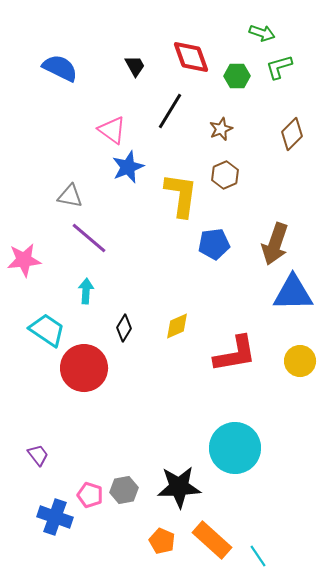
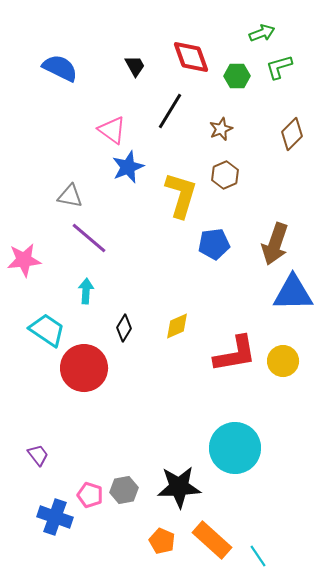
green arrow: rotated 40 degrees counterclockwise
yellow L-shape: rotated 9 degrees clockwise
yellow circle: moved 17 px left
